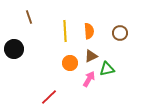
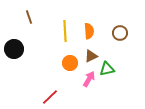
red line: moved 1 px right
